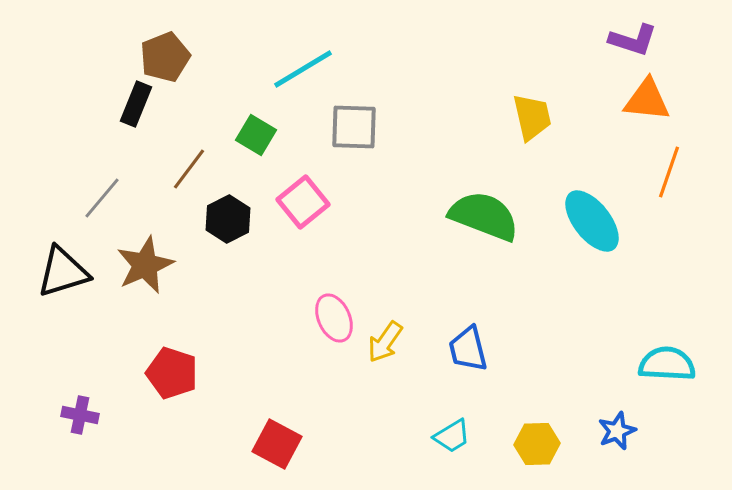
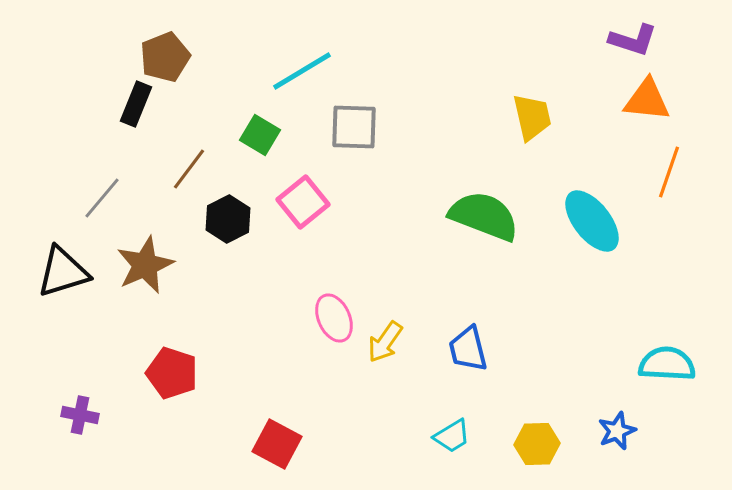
cyan line: moved 1 px left, 2 px down
green square: moved 4 px right
